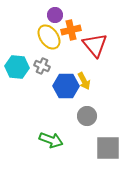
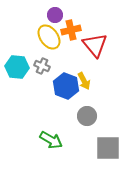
blue hexagon: rotated 20 degrees clockwise
green arrow: rotated 10 degrees clockwise
